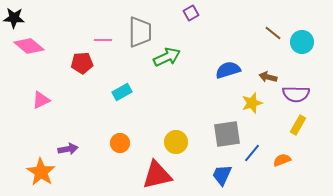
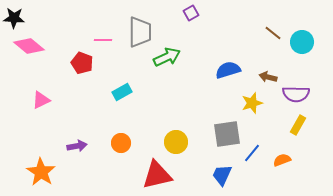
red pentagon: rotated 25 degrees clockwise
orange circle: moved 1 px right
purple arrow: moved 9 px right, 3 px up
